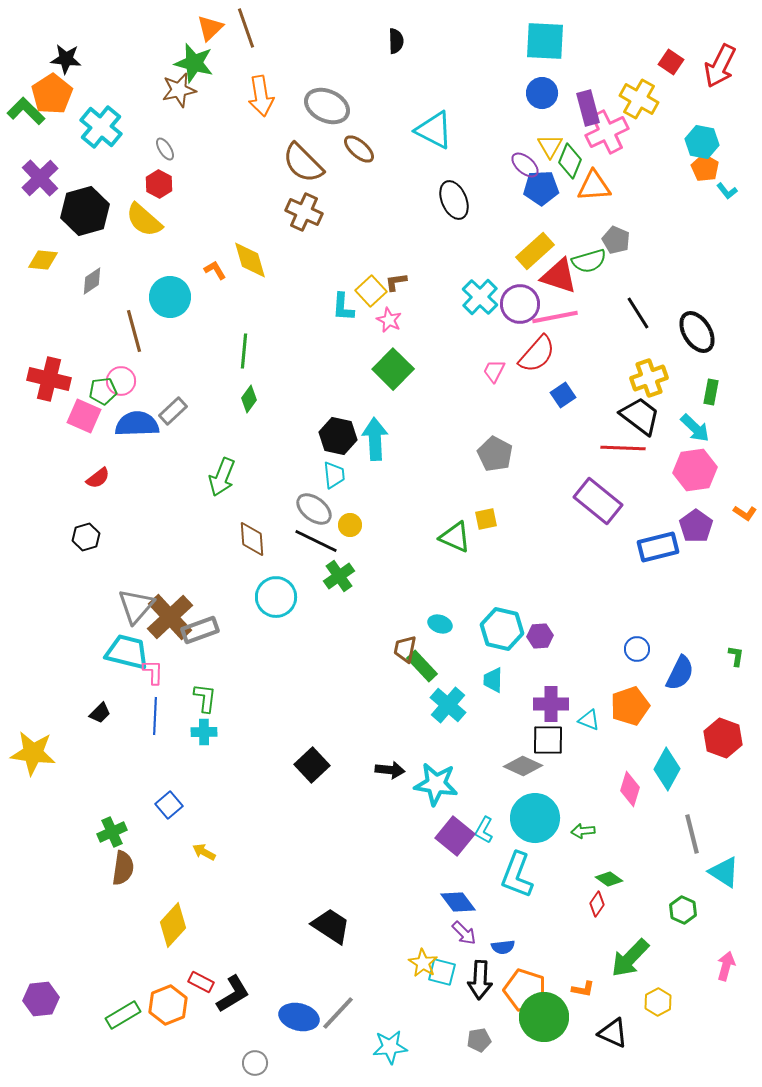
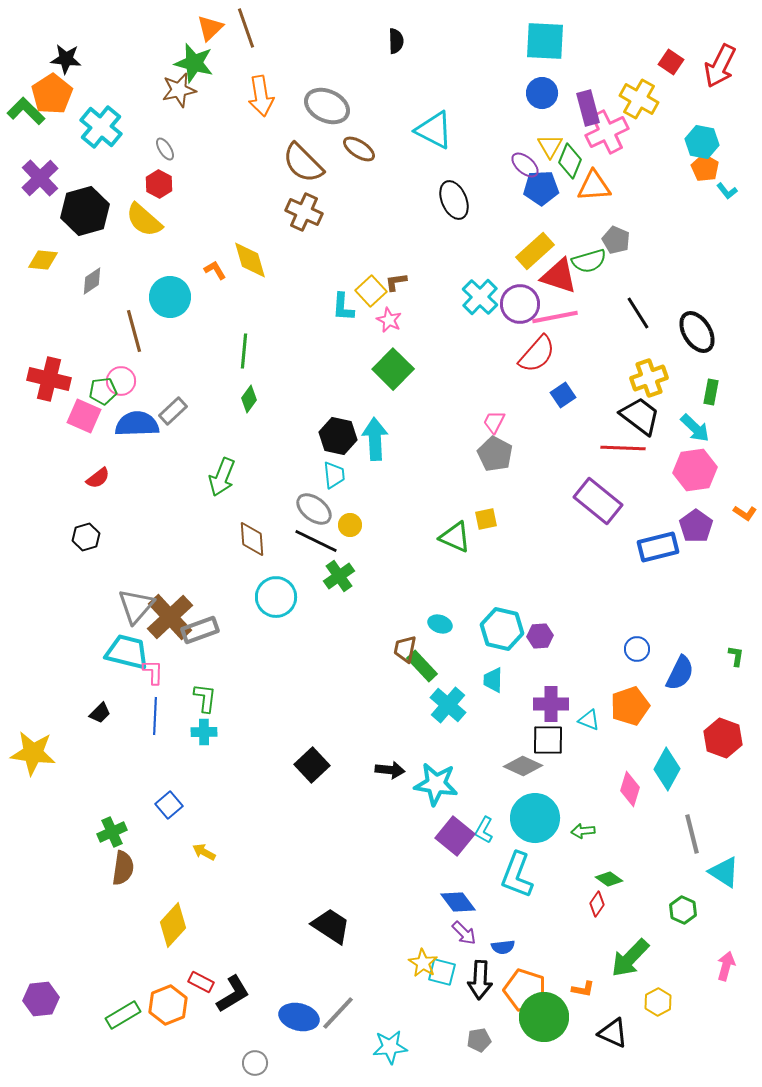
brown ellipse at (359, 149): rotated 8 degrees counterclockwise
pink trapezoid at (494, 371): moved 51 px down
